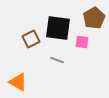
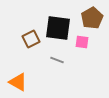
brown pentagon: moved 2 px left
